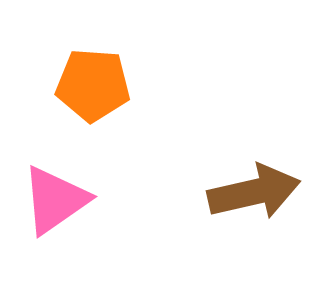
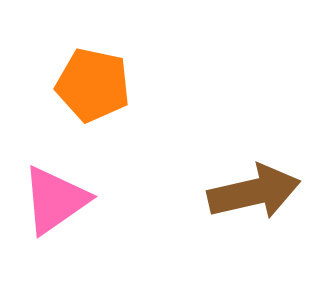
orange pentagon: rotated 8 degrees clockwise
